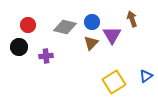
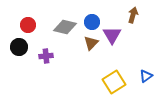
brown arrow: moved 1 px right, 4 px up; rotated 35 degrees clockwise
